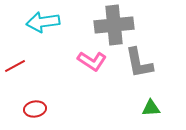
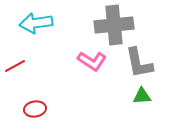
cyan arrow: moved 7 px left, 1 px down
green triangle: moved 9 px left, 12 px up
